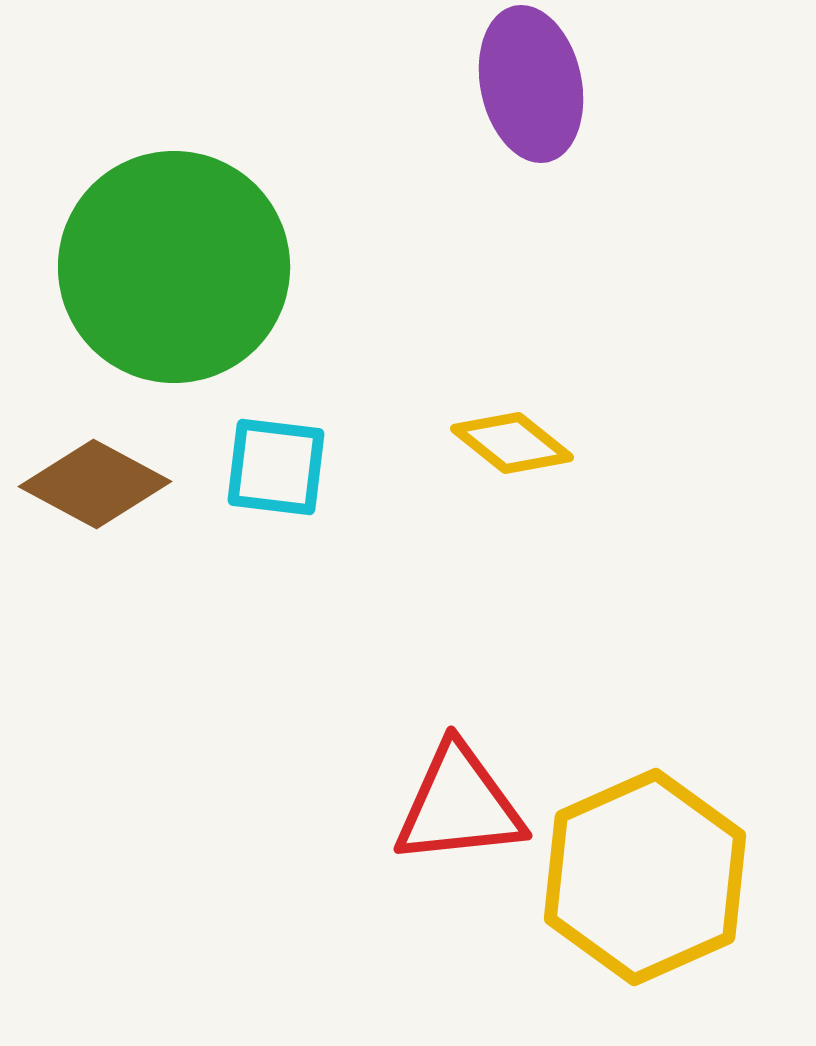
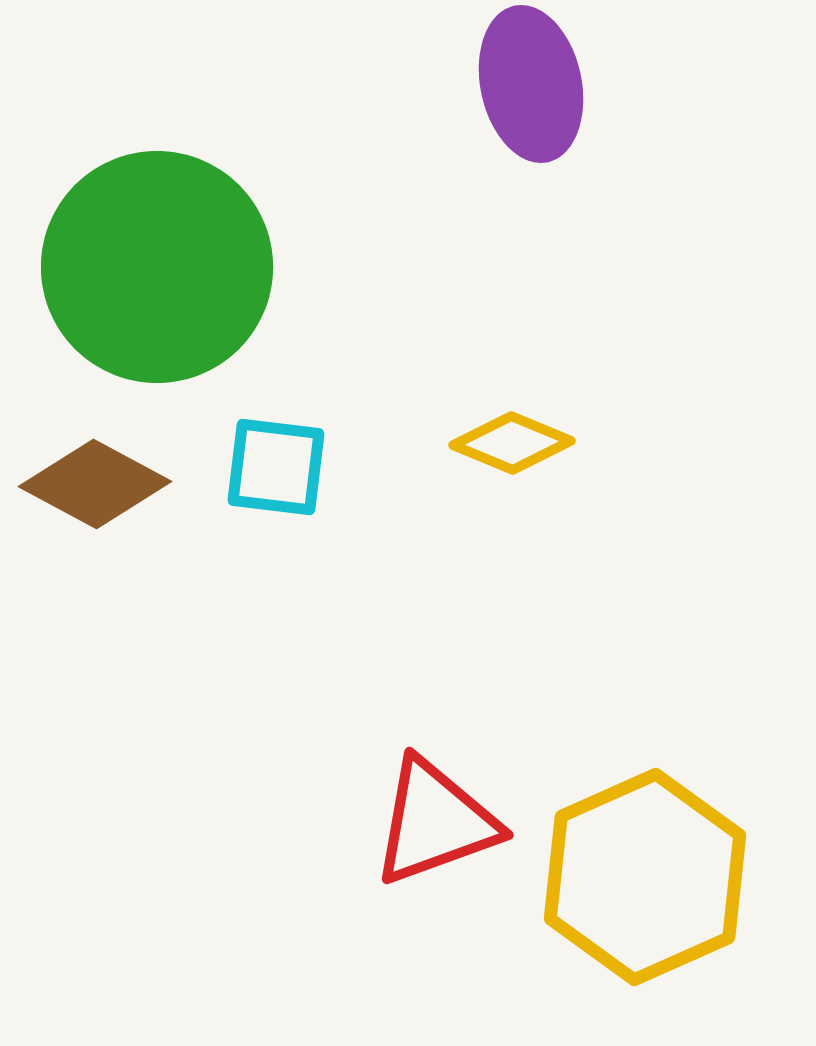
green circle: moved 17 px left
yellow diamond: rotated 16 degrees counterclockwise
red triangle: moved 24 px left, 17 px down; rotated 14 degrees counterclockwise
